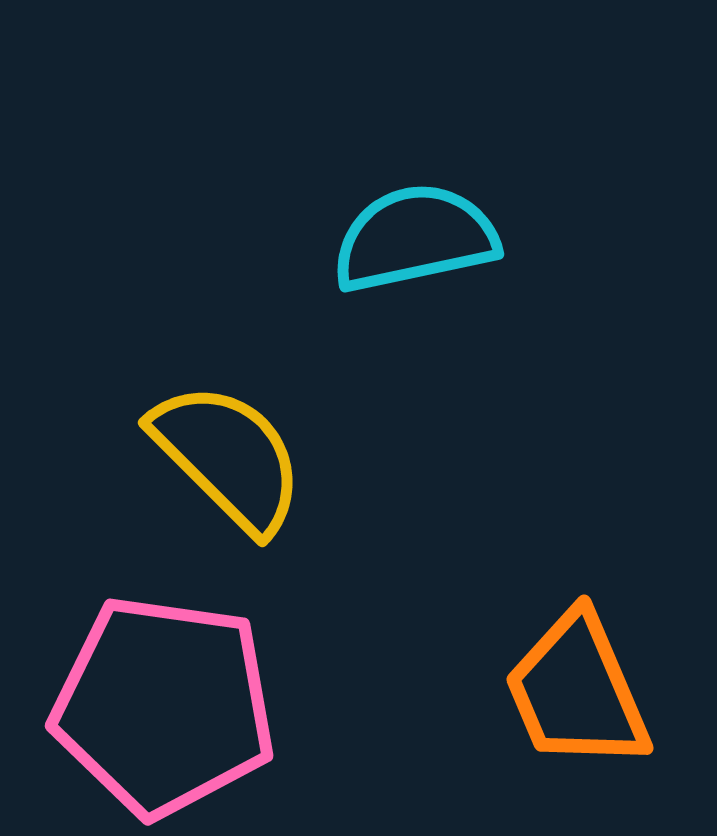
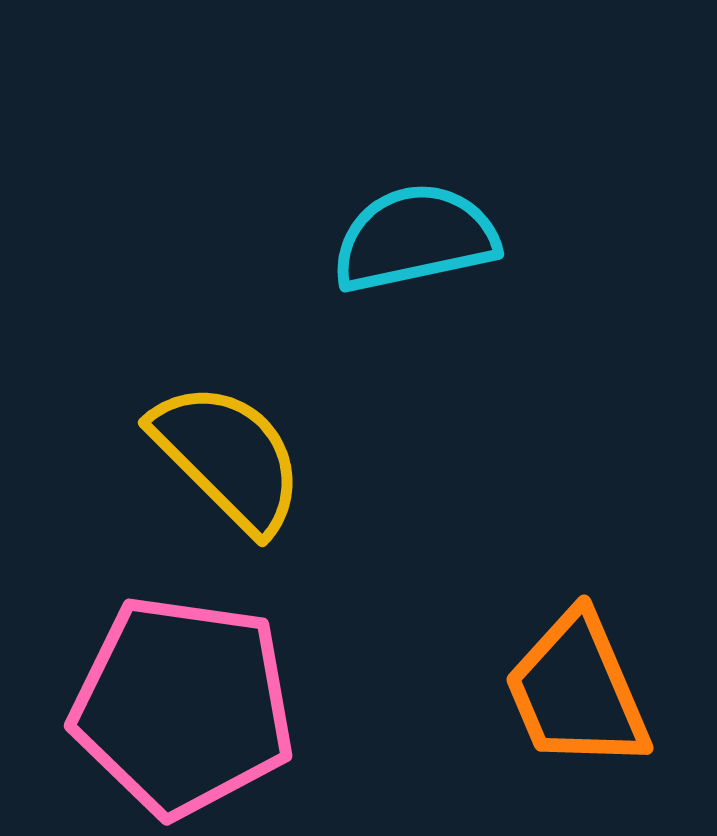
pink pentagon: moved 19 px right
